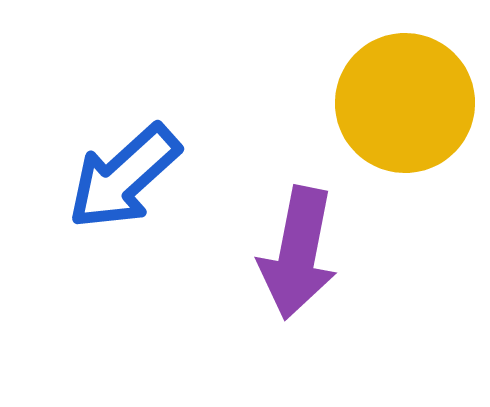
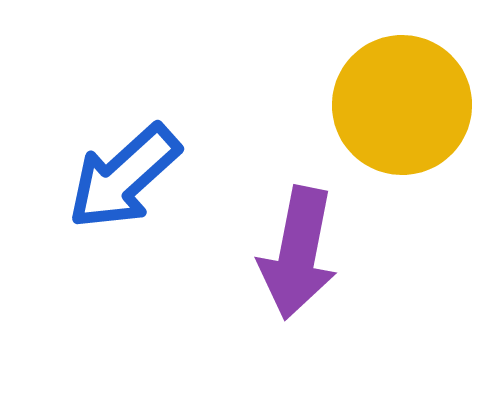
yellow circle: moved 3 px left, 2 px down
